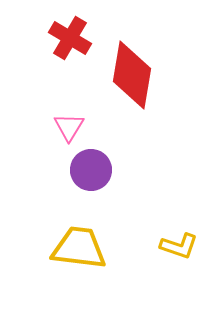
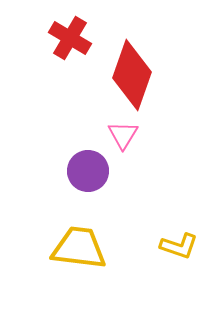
red diamond: rotated 10 degrees clockwise
pink triangle: moved 54 px right, 8 px down
purple circle: moved 3 px left, 1 px down
